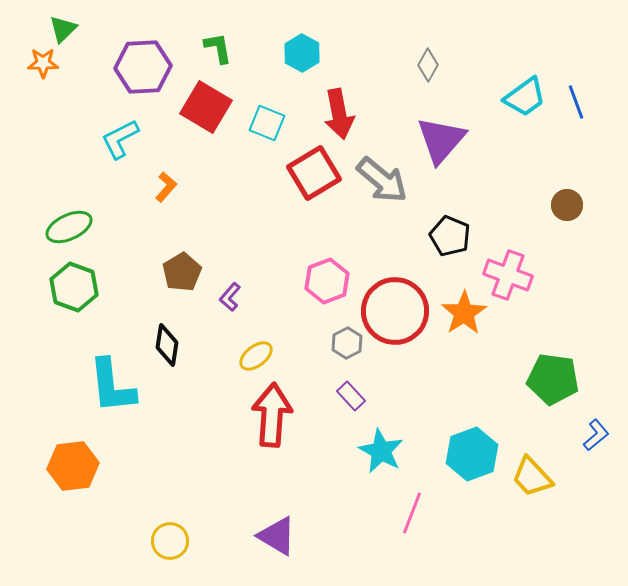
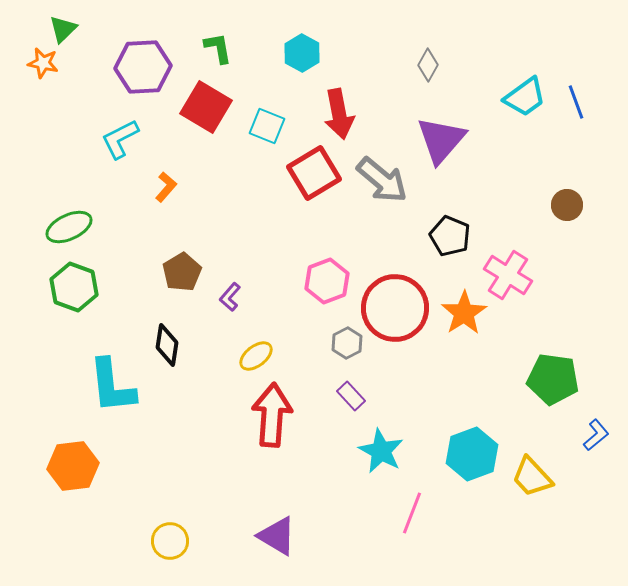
orange star at (43, 63): rotated 12 degrees clockwise
cyan square at (267, 123): moved 3 px down
pink cross at (508, 275): rotated 12 degrees clockwise
red circle at (395, 311): moved 3 px up
